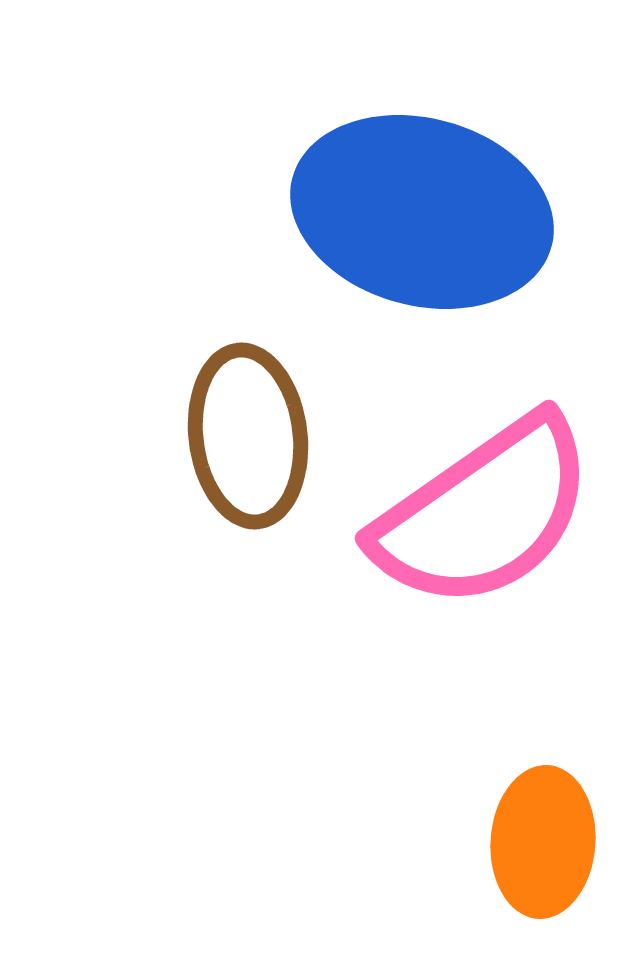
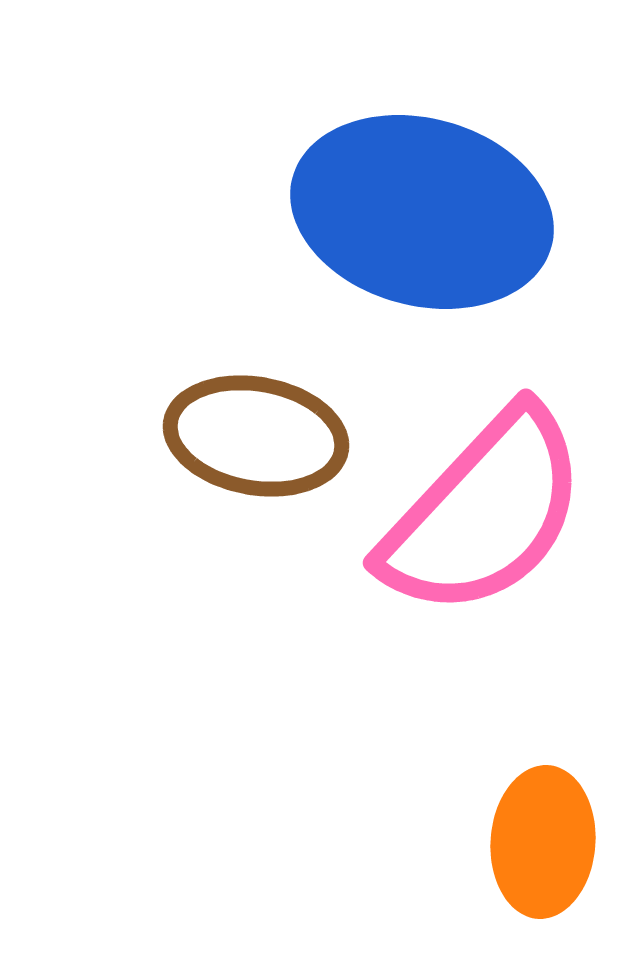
brown ellipse: moved 8 px right; rotated 73 degrees counterclockwise
pink semicircle: rotated 12 degrees counterclockwise
